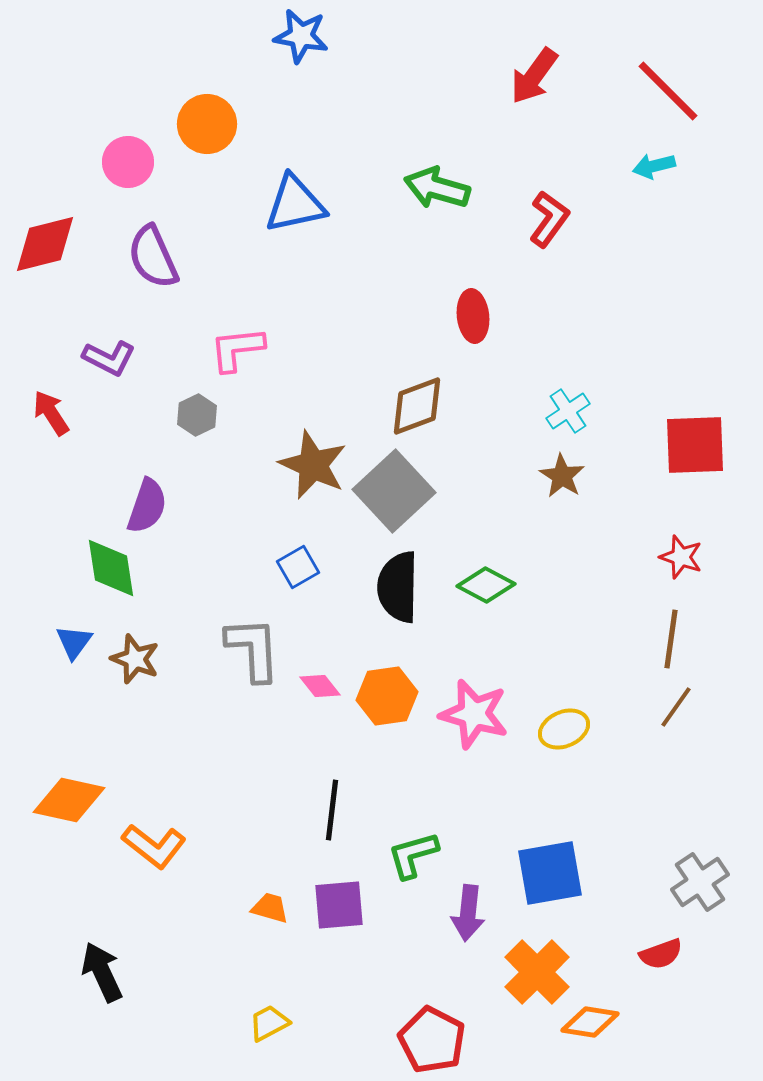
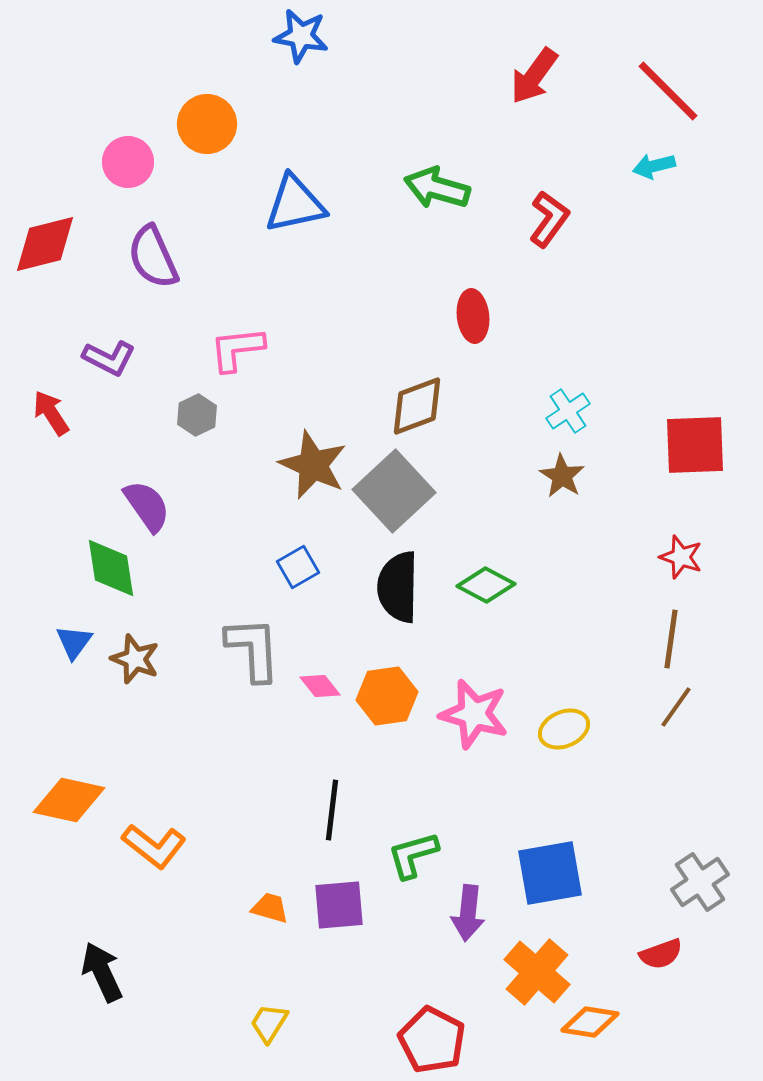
purple semicircle at (147, 506): rotated 54 degrees counterclockwise
orange cross at (537, 972): rotated 4 degrees counterclockwise
yellow trapezoid at (269, 1023): rotated 30 degrees counterclockwise
